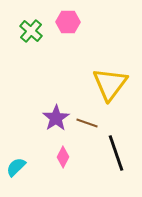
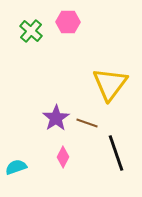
cyan semicircle: rotated 25 degrees clockwise
